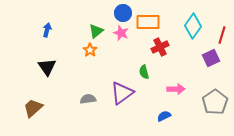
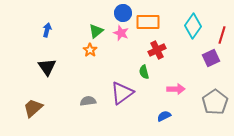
red cross: moved 3 px left, 3 px down
gray semicircle: moved 2 px down
